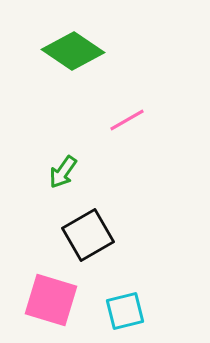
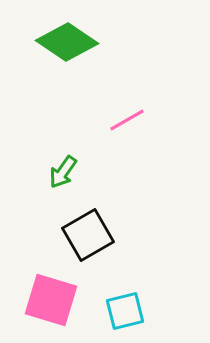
green diamond: moved 6 px left, 9 px up
